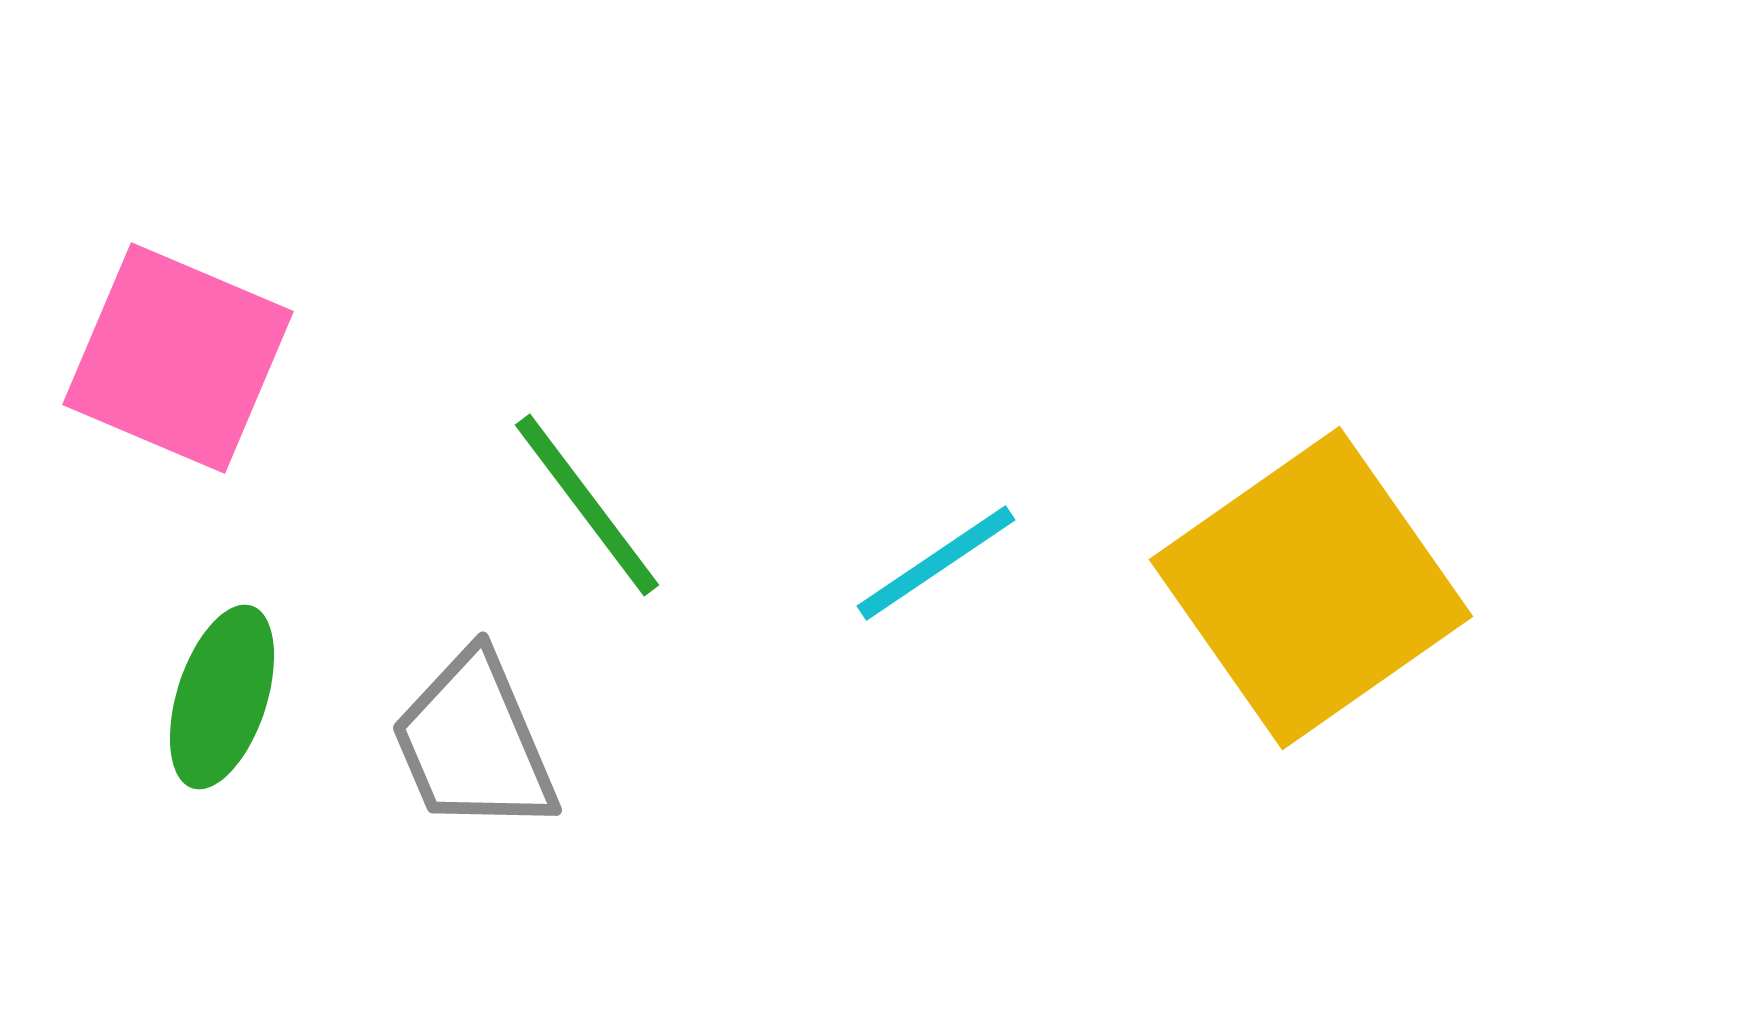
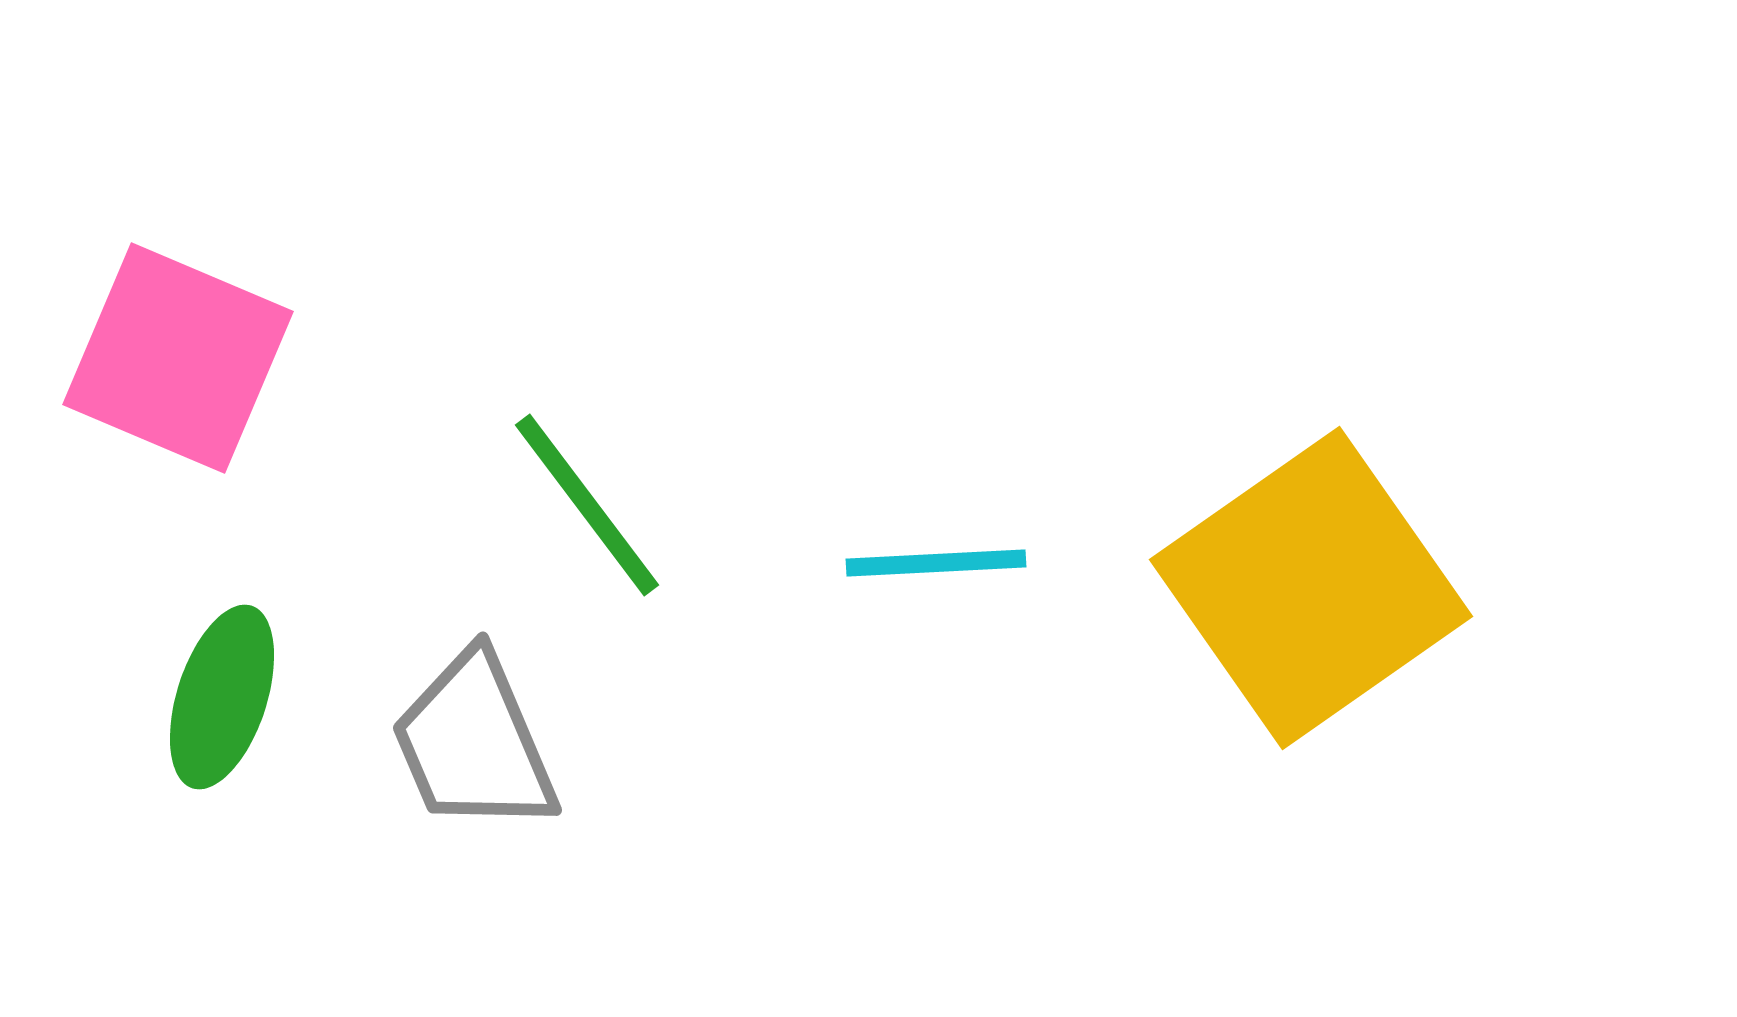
cyan line: rotated 31 degrees clockwise
